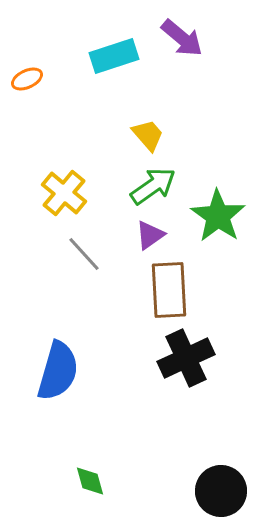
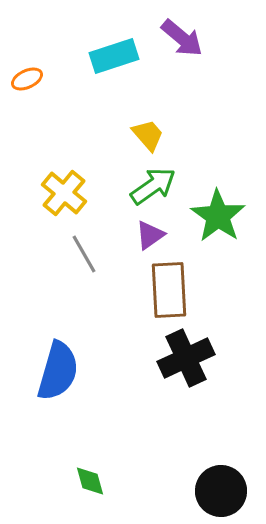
gray line: rotated 12 degrees clockwise
